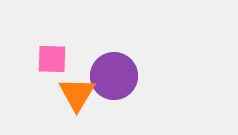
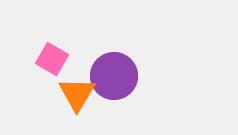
pink square: rotated 28 degrees clockwise
